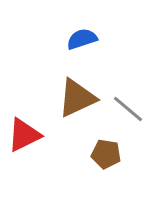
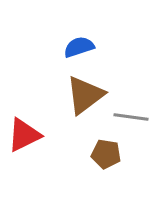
blue semicircle: moved 3 px left, 8 px down
brown triangle: moved 8 px right, 3 px up; rotated 12 degrees counterclockwise
gray line: moved 3 px right, 8 px down; rotated 32 degrees counterclockwise
